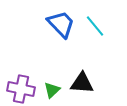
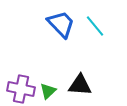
black triangle: moved 2 px left, 2 px down
green triangle: moved 4 px left, 1 px down
